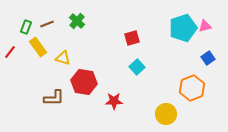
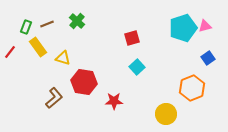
brown L-shape: rotated 40 degrees counterclockwise
